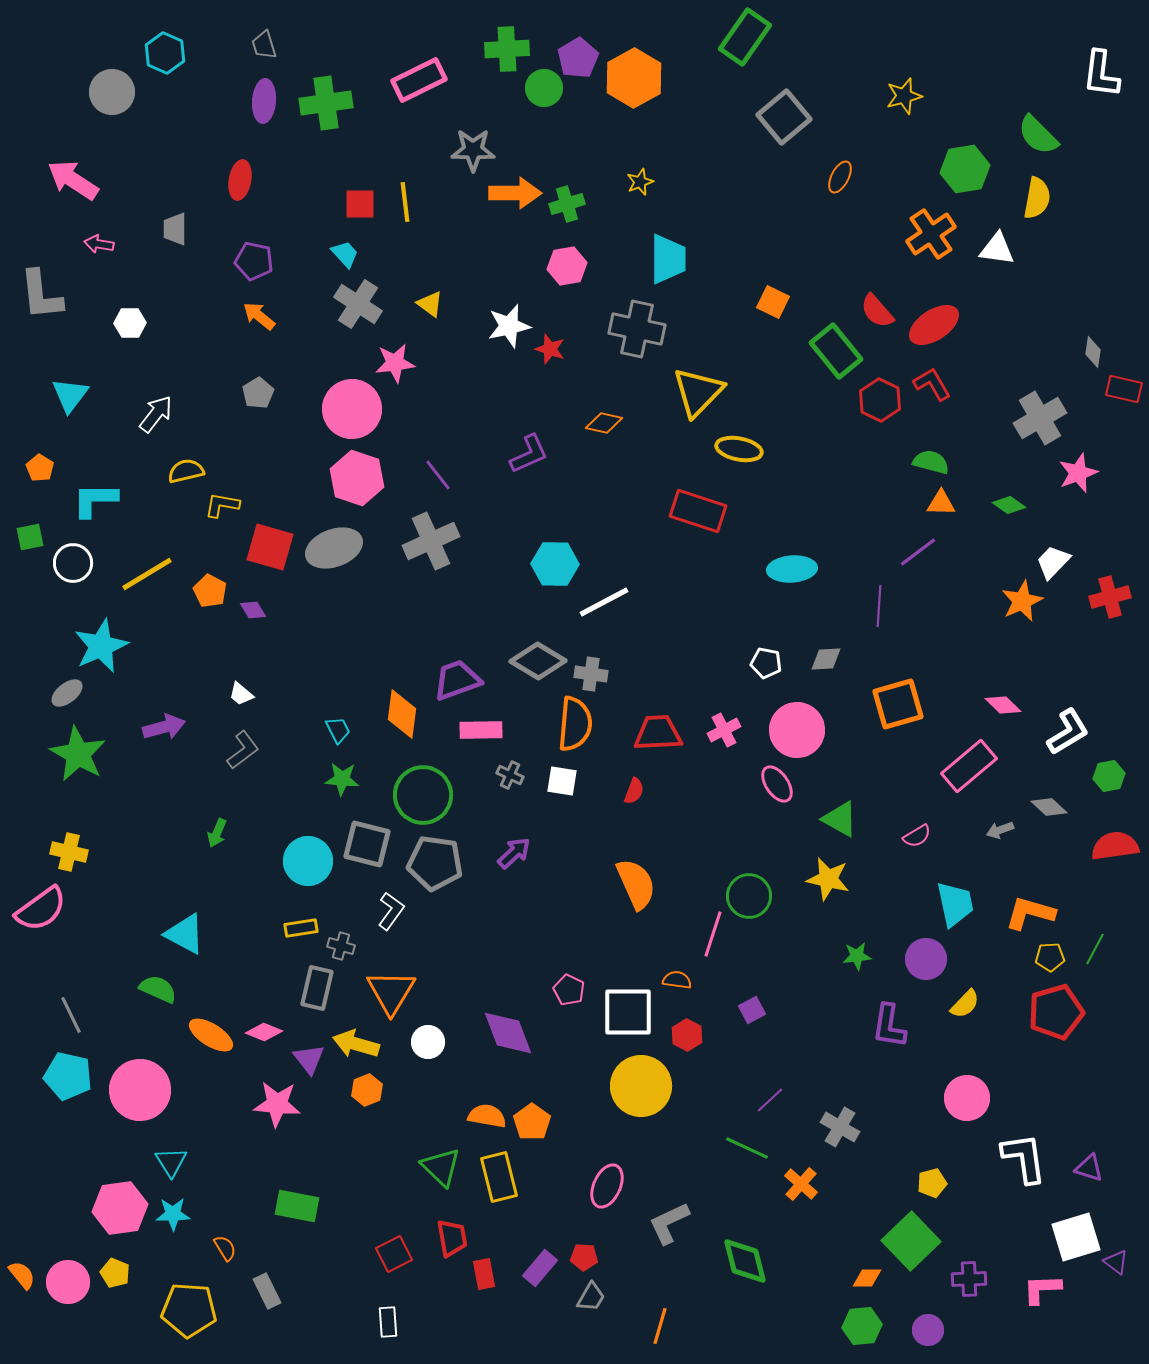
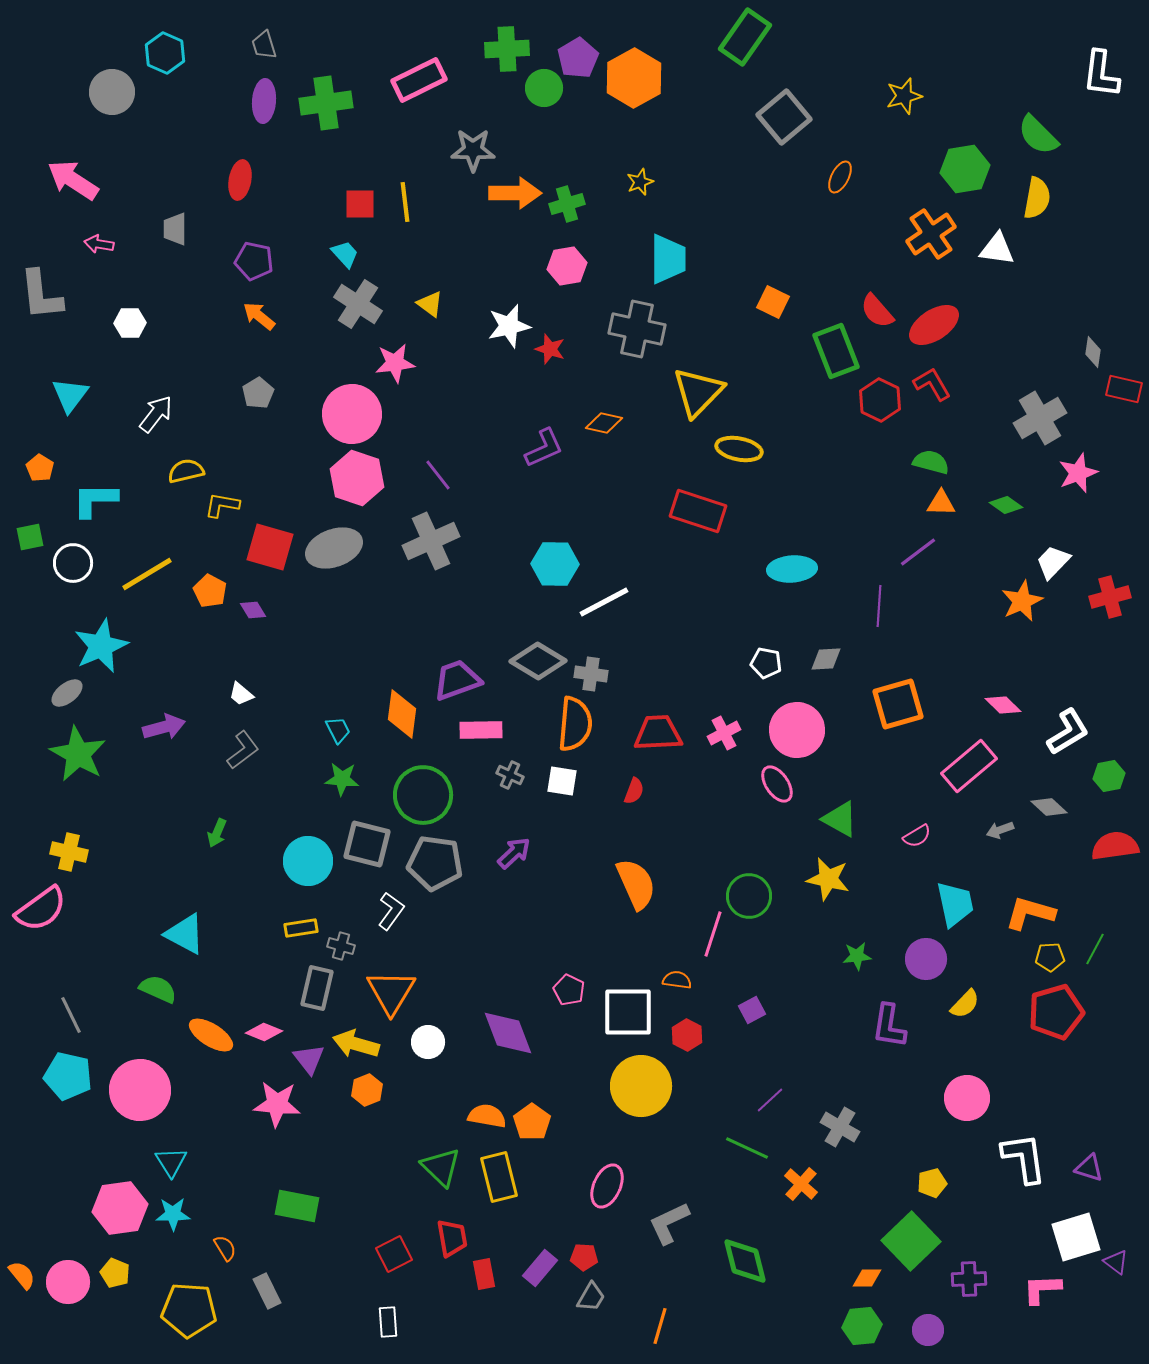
green rectangle at (836, 351): rotated 18 degrees clockwise
pink circle at (352, 409): moved 5 px down
purple L-shape at (529, 454): moved 15 px right, 6 px up
green diamond at (1009, 505): moved 3 px left
pink cross at (724, 730): moved 3 px down
